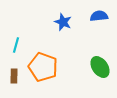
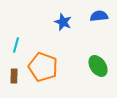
green ellipse: moved 2 px left, 1 px up
